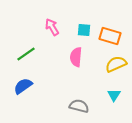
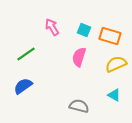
cyan square: rotated 16 degrees clockwise
pink semicircle: moved 3 px right; rotated 12 degrees clockwise
cyan triangle: rotated 32 degrees counterclockwise
